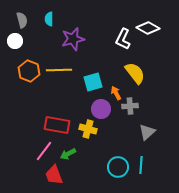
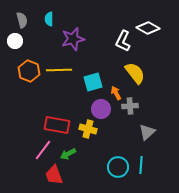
white L-shape: moved 2 px down
pink line: moved 1 px left, 1 px up
